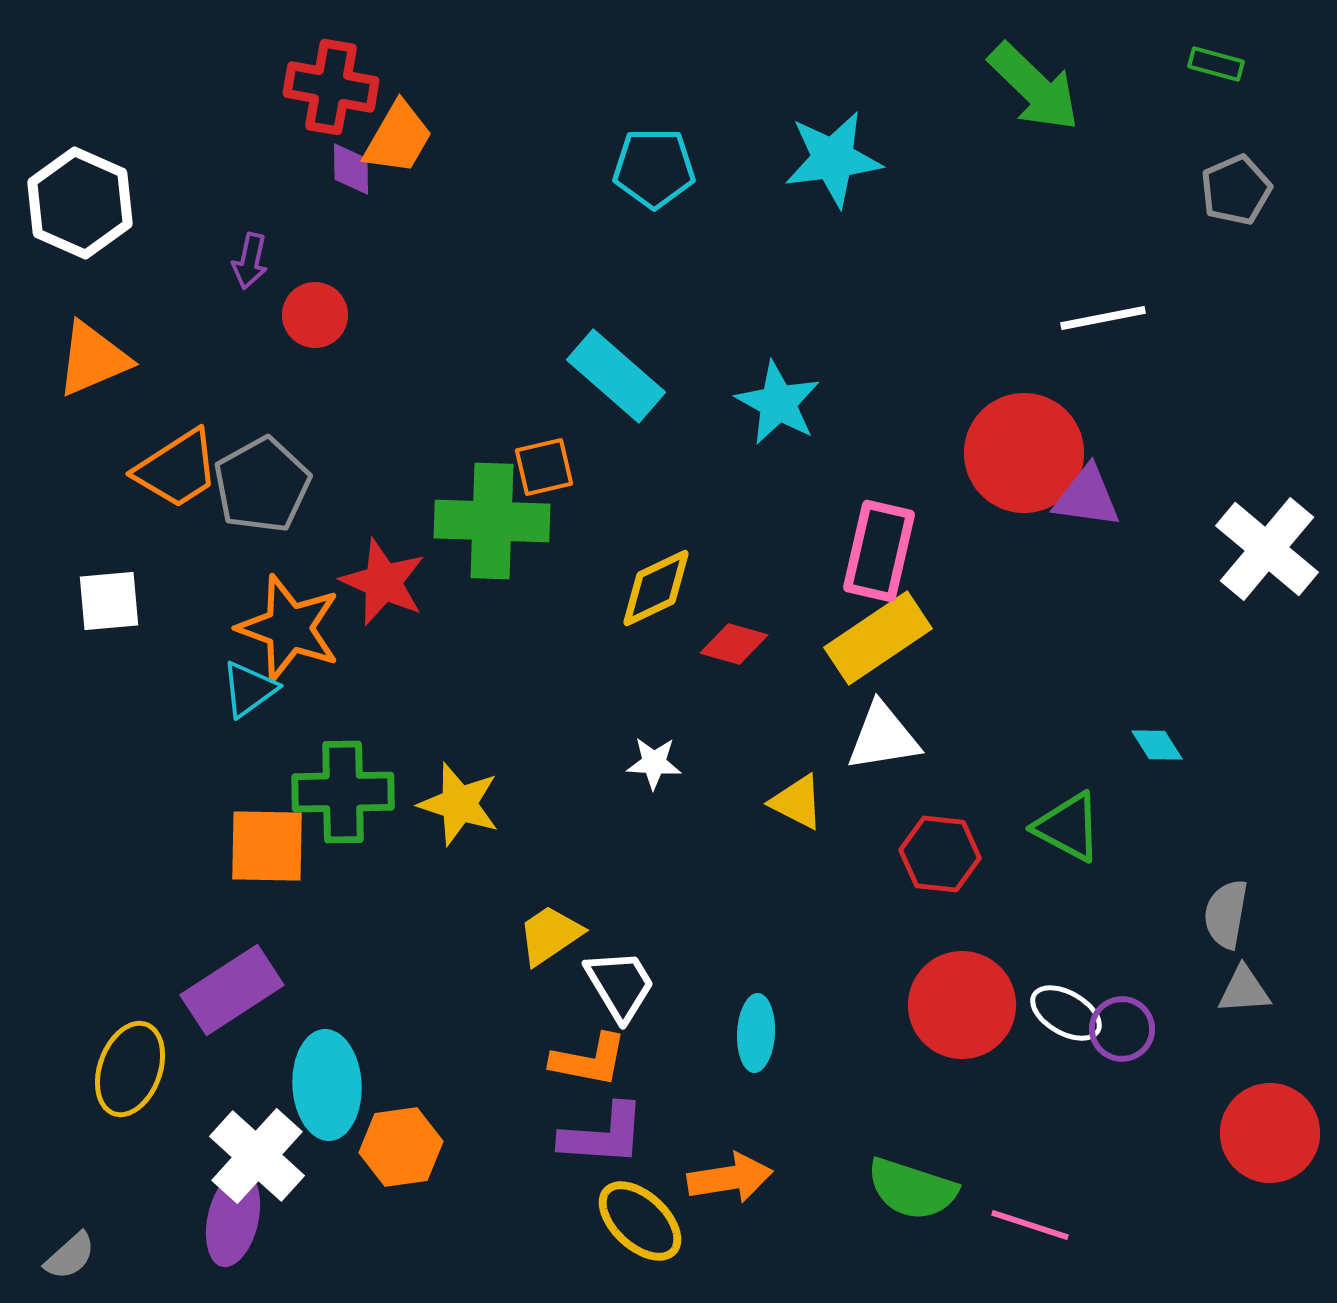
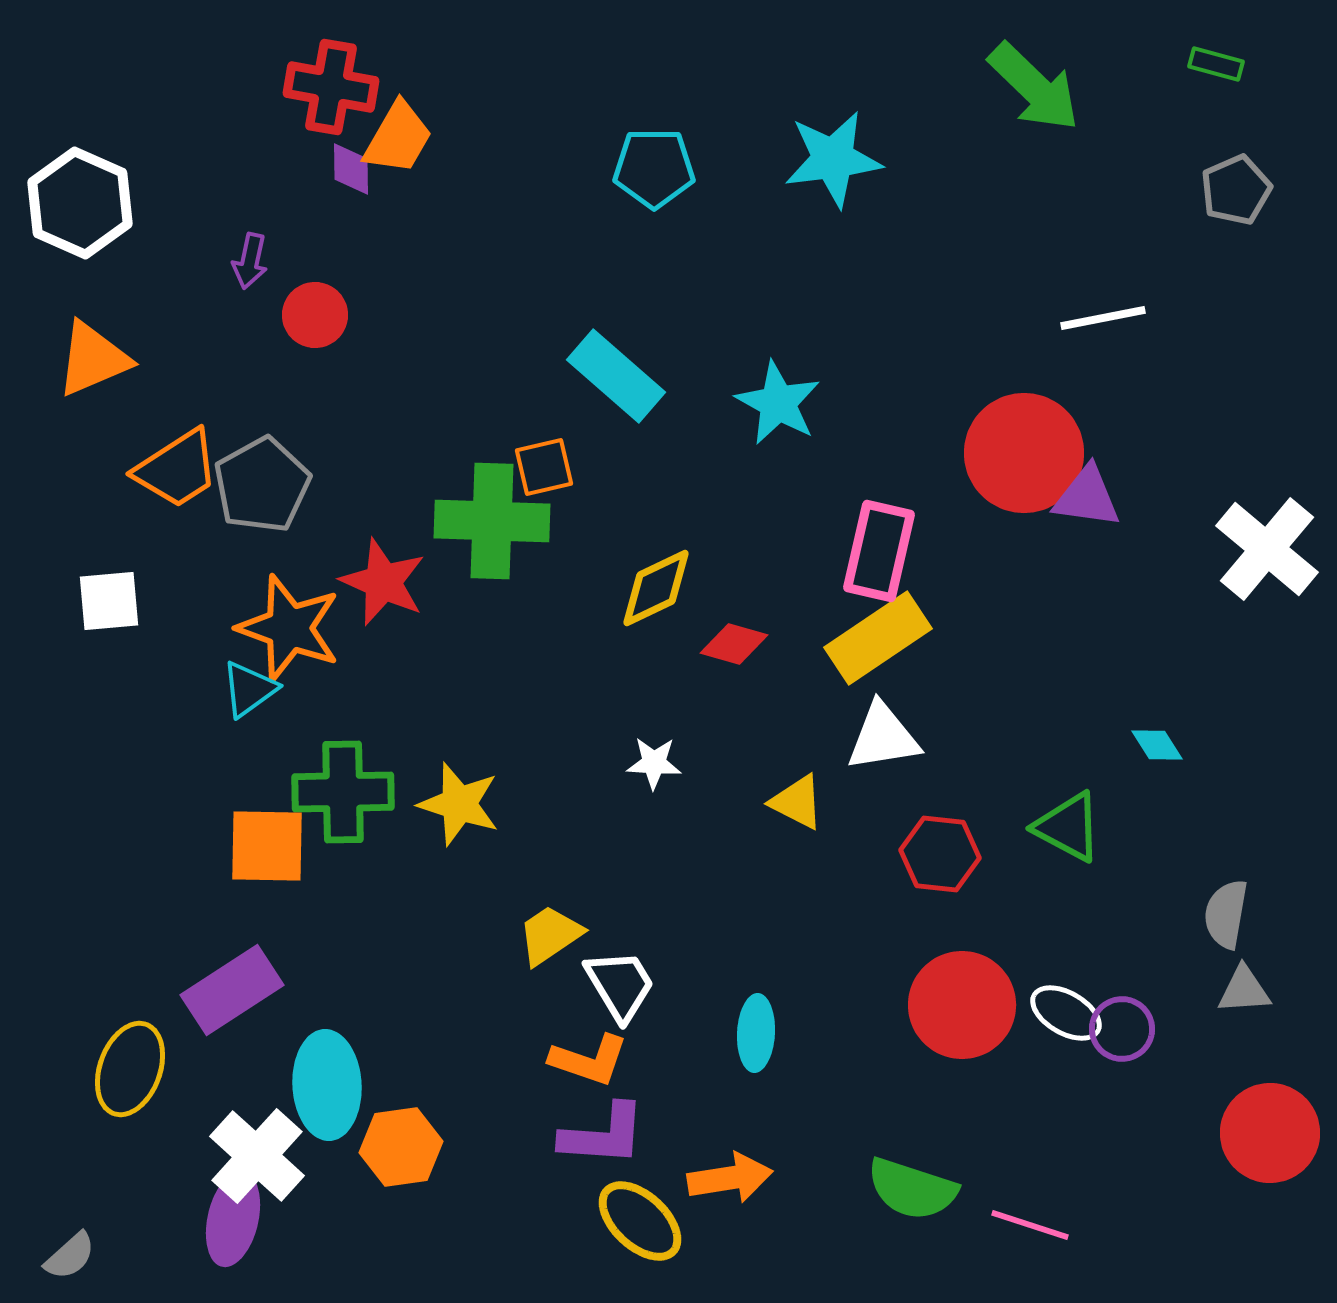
orange L-shape at (589, 1060): rotated 8 degrees clockwise
